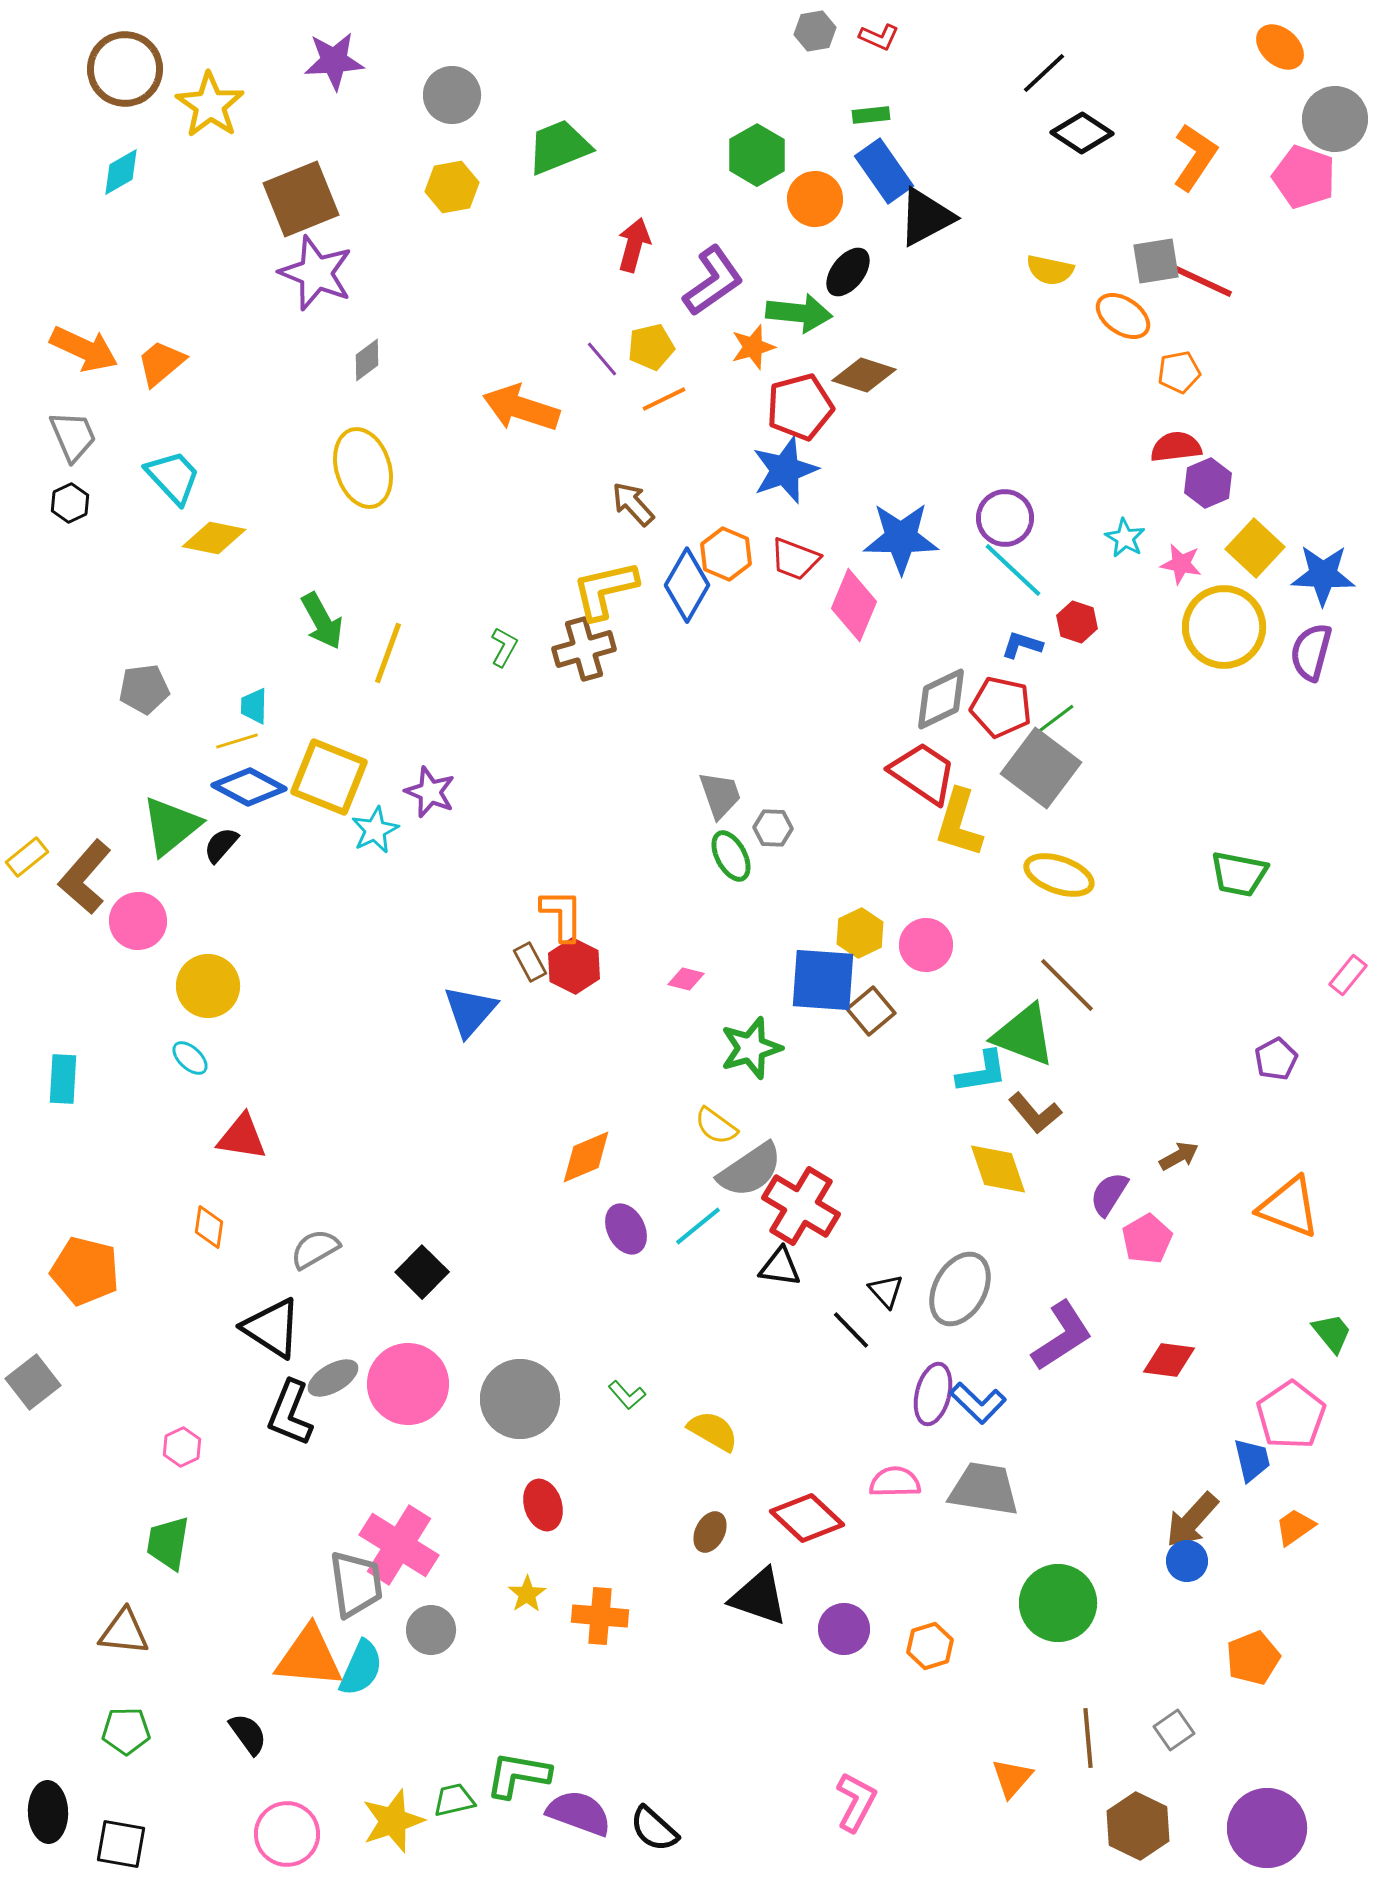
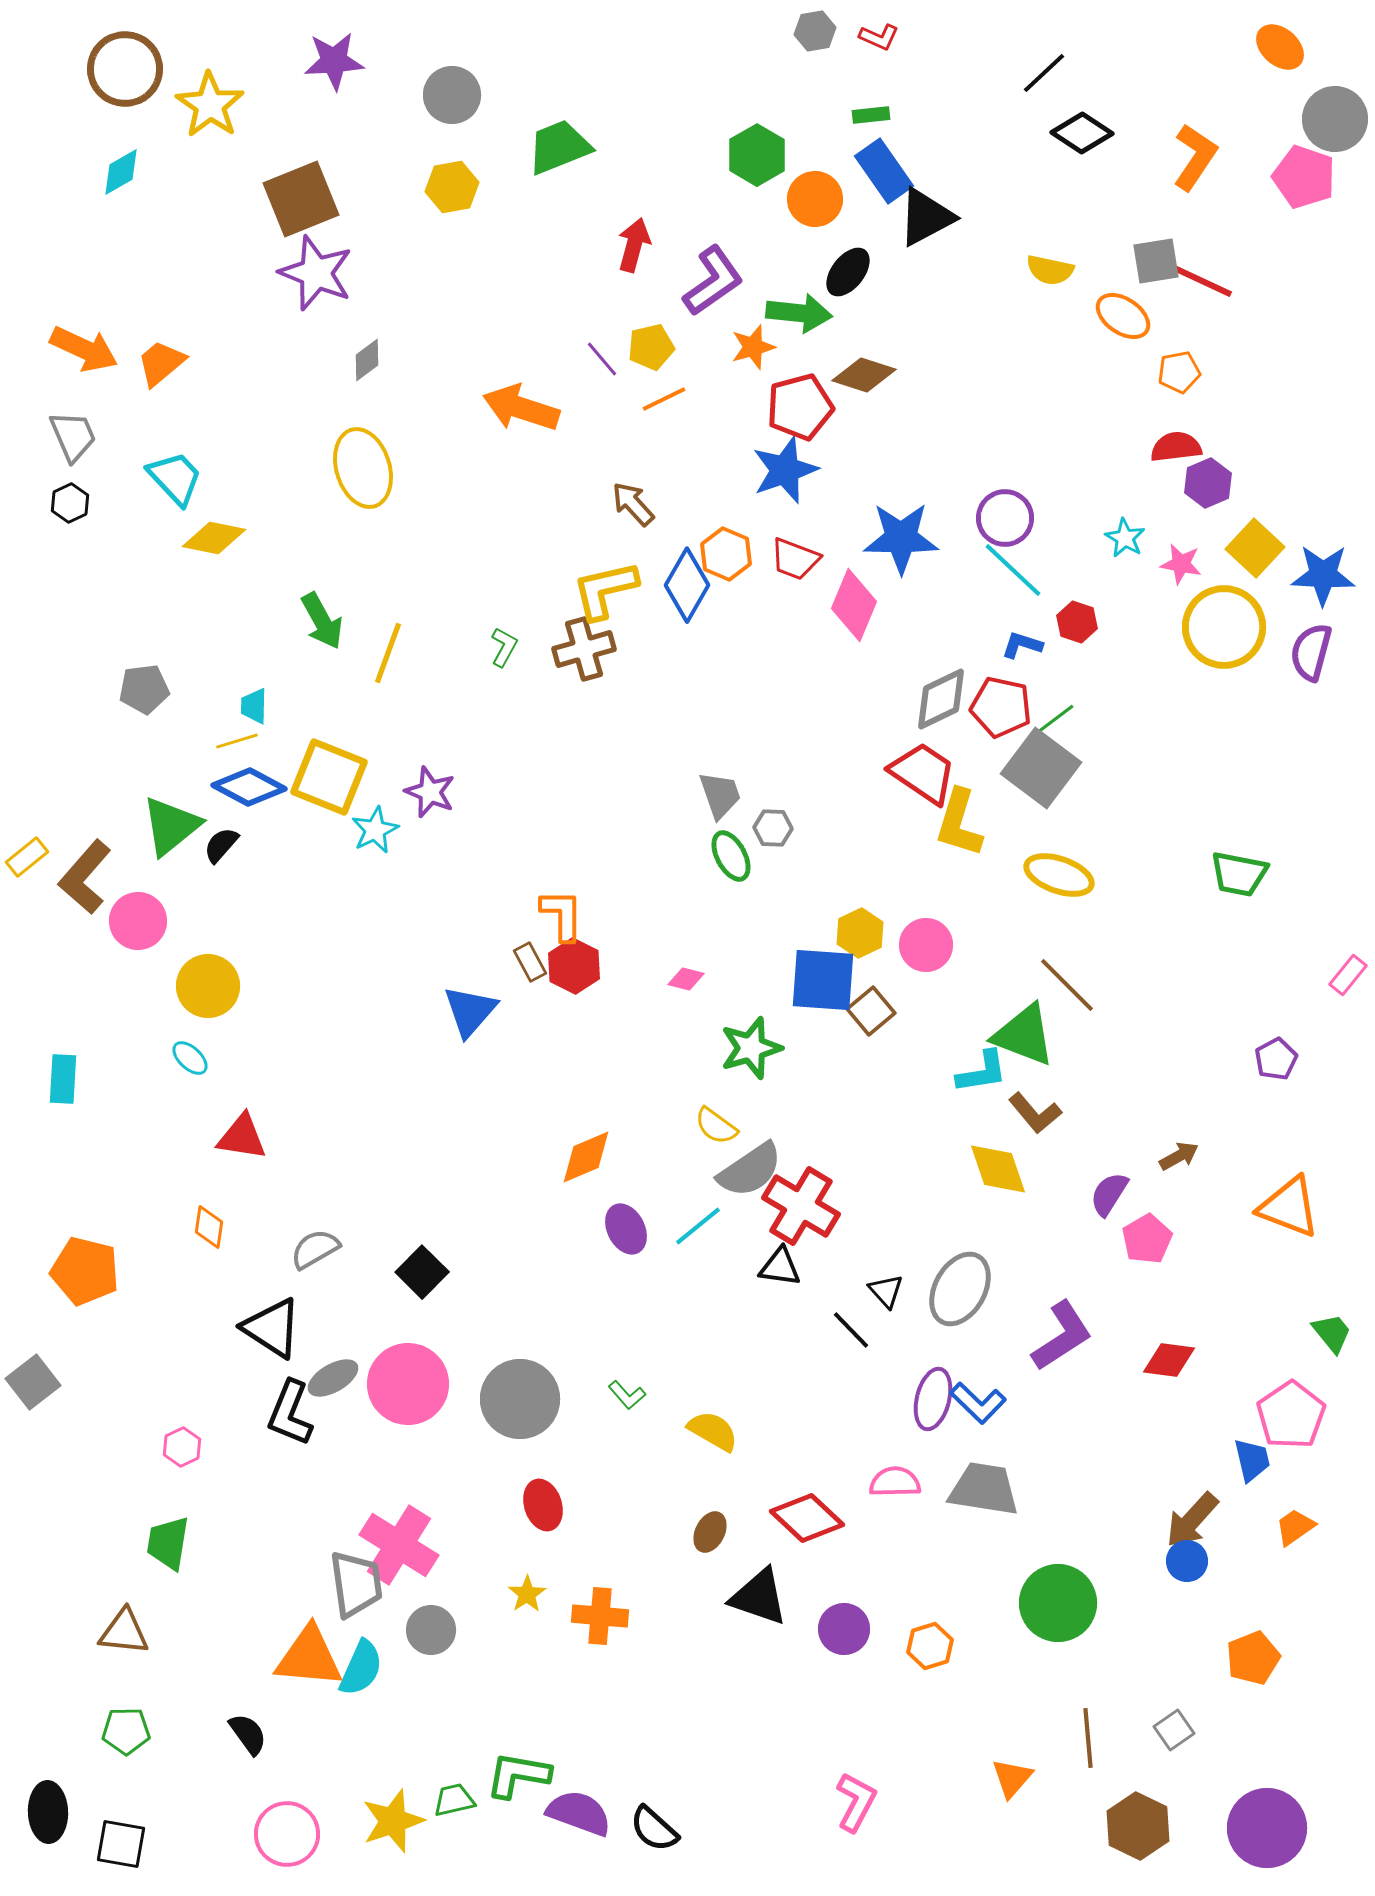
cyan trapezoid at (173, 477): moved 2 px right, 1 px down
purple ellipse at (933, 1394): moved 5 px down
